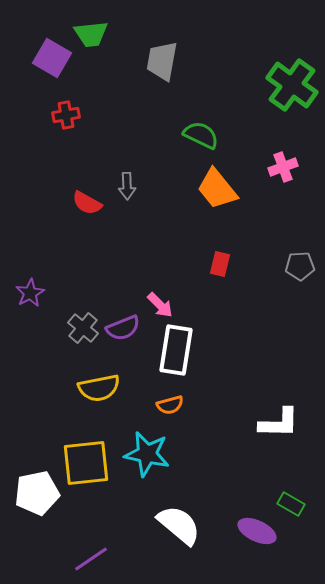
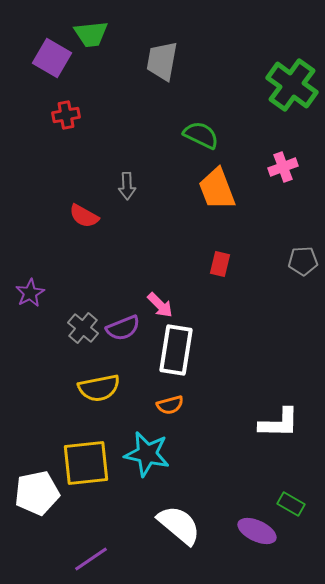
orange trapezoid: rotated 18 degrees clockwise
red semicircle: moved 3 px left, 13 px down
gray pentagon: moved 3 px right, 5 px up
